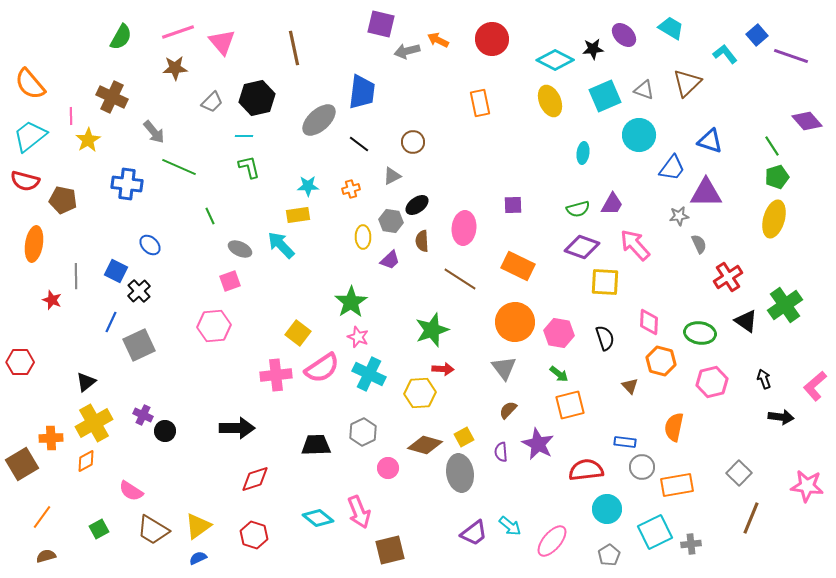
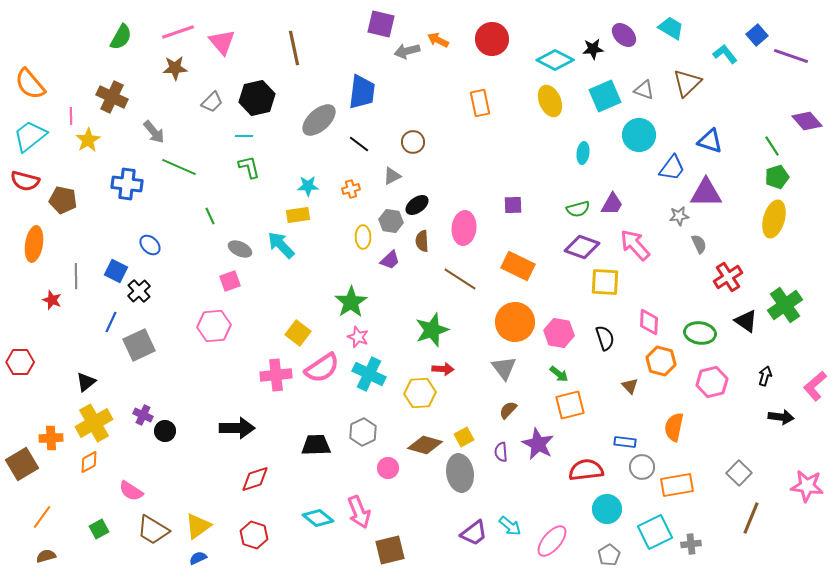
black arrow at (764, 379): moved 1 px right, 3 px up; rotated 36 degrees clockwise
orange diamond at (86, 461): moved 3 px right, 1 px down
